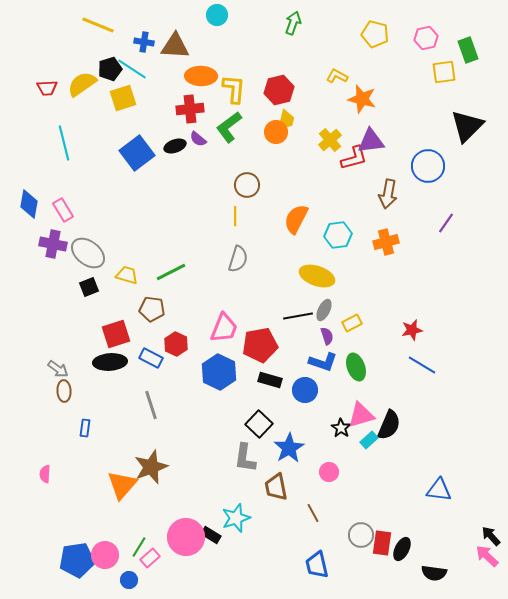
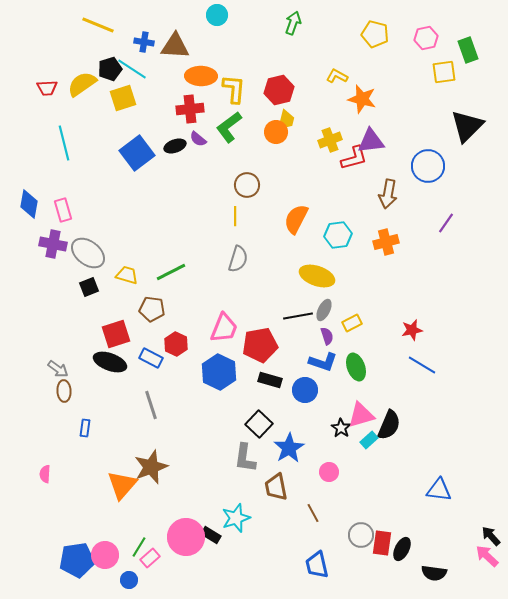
yellow cross at (330, 140): rotated 20 degrees clockwise
pink rectangle at (63, 210): rotated 15 degrees clockwise
black ellipse at (110, 362): rotated 24 degrees clockwise
